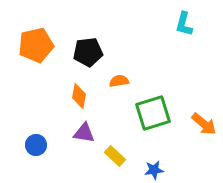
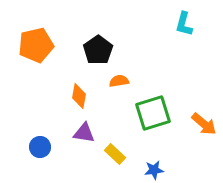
black pentagon: moved 10 px right, 2 px up; rotated 28 degrees counterclockwise
blue circle: moved 4 px right, 2 px down
yellow rectangle: moved 2 px up
